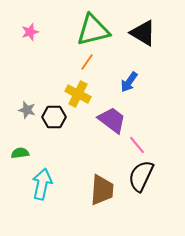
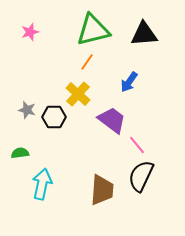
black triangle: moved 1 px right, 1 px down; rotated 36 degrees counterclockwise
yellow cross: rotated 15 degrees clockwise
